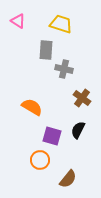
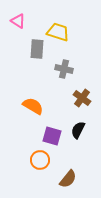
yellow trapezoid: moved 3 px left, 8 px down
gray rectangle: moved 9 px left, 1 px up
orange semicircle: moved 1 px right, 1 px up
